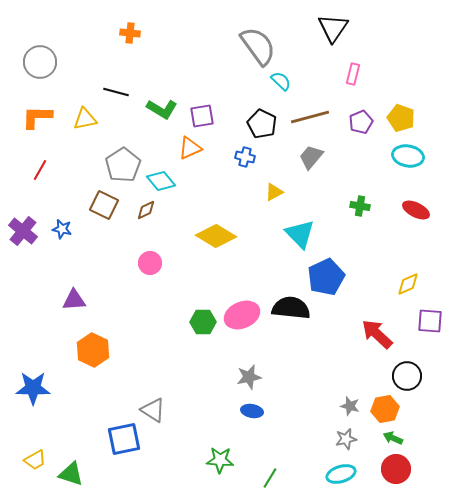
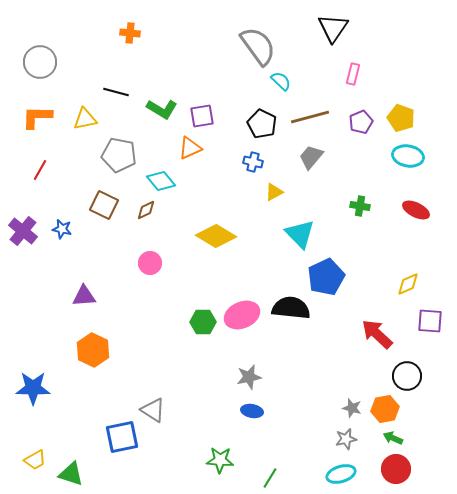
blue cross at (245, 157): moved 8 px right, 5 px down
gray pentagon at (123, 165): moved 4 px left, 10 px up; rotated 28 degrees counterclockwise
purple triangle at (74, 300): moved 10 px right, 4 px up
gray star at (350, 406): moved 2 px right, 2 px down
blue square at (124, 439): moved 2 px left, 2 px up
